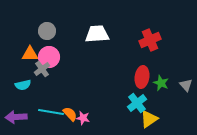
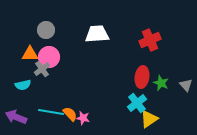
gray circle: moved 1 px left, 1 px up
purple arrow: rotated 25 degrees clockwise
